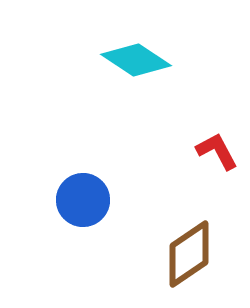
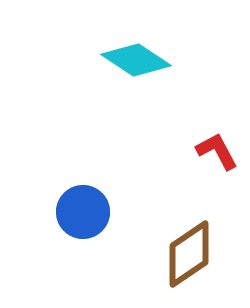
blue circle: moved 12 px down
